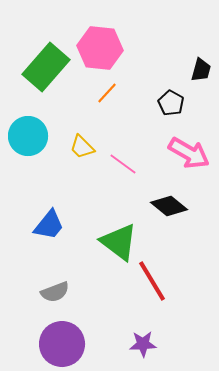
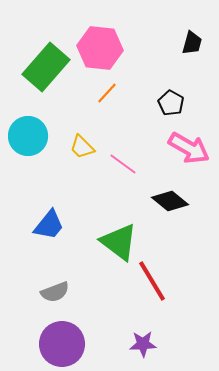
black trapezoid: moved 9 px left, 27 px up
pink arrow: moved 5 px up
black diamond: moved 1 px right, 5 px up
